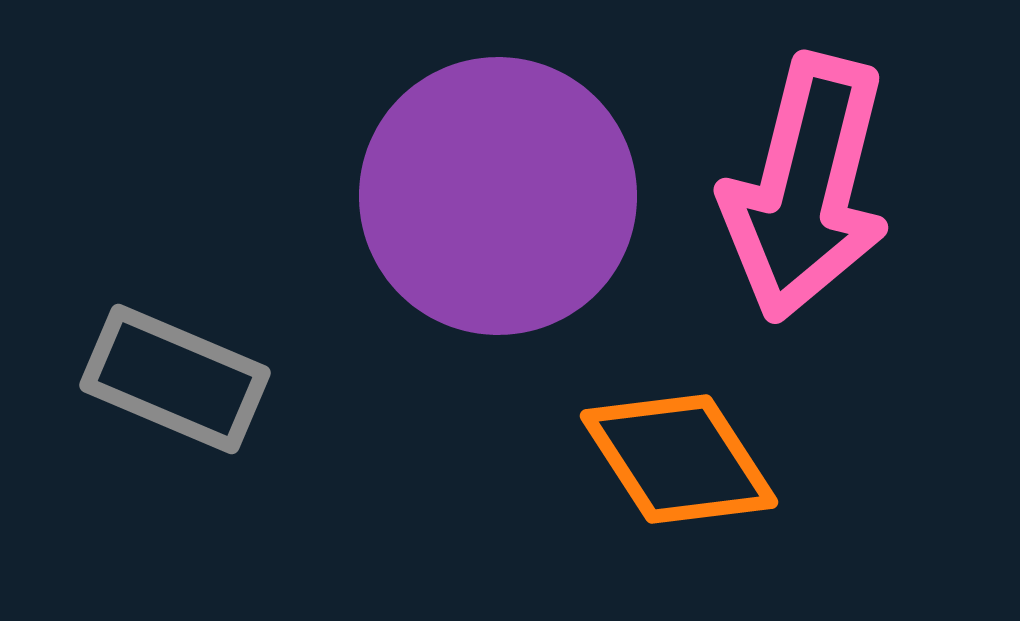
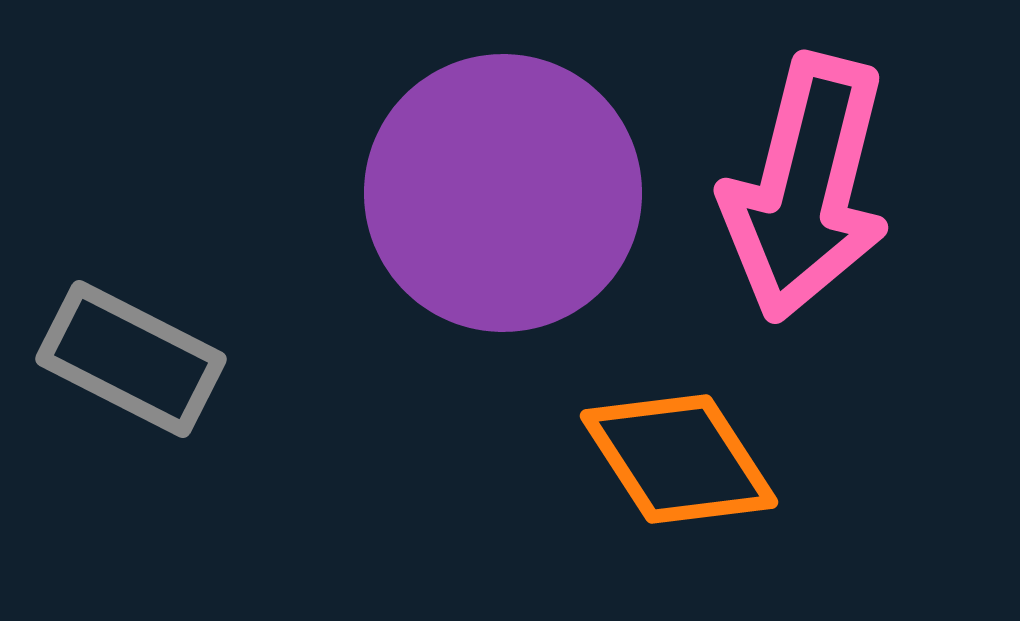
purple circle: moved 5 px right, 3 px up
gray rectangle: moved 44 px left, 20 px up; rotated 4 degrees clockwise
